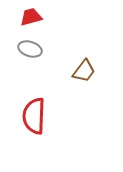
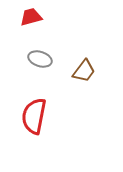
gray ellipse: moved 10 px right, 10 px down
red semicircle: rotated 9 degrees clockwise
